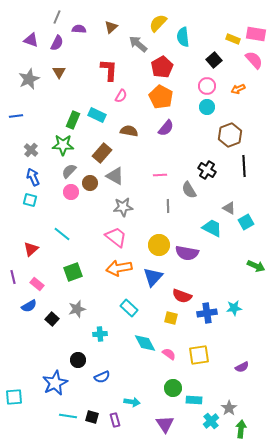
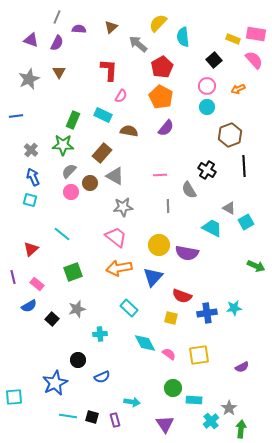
cyan rectangle at (97, 115): moved 6 px right
